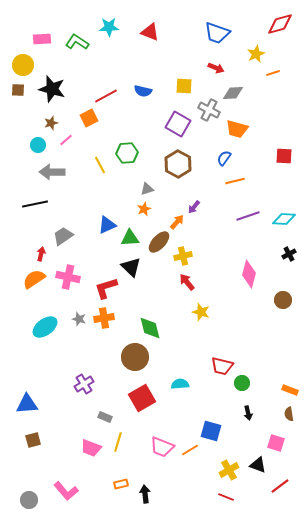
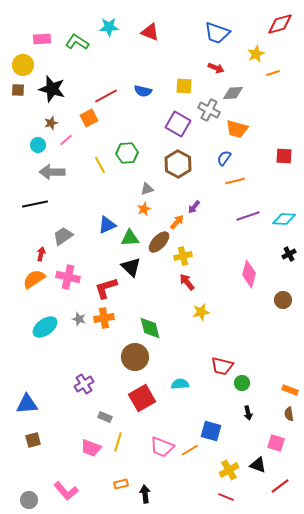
yellow star at (201, 312): rotated 30 degrees counterclockwise
